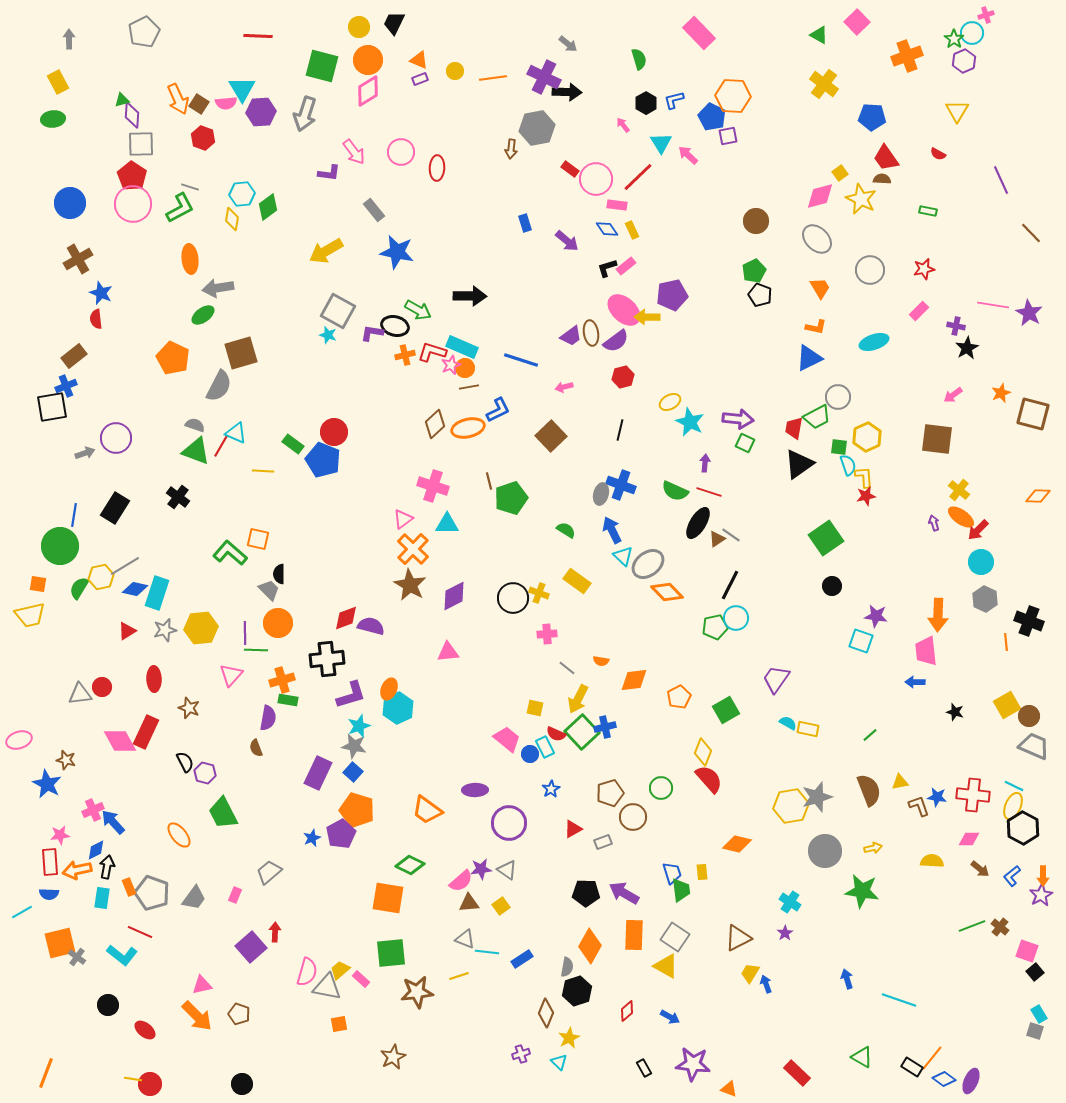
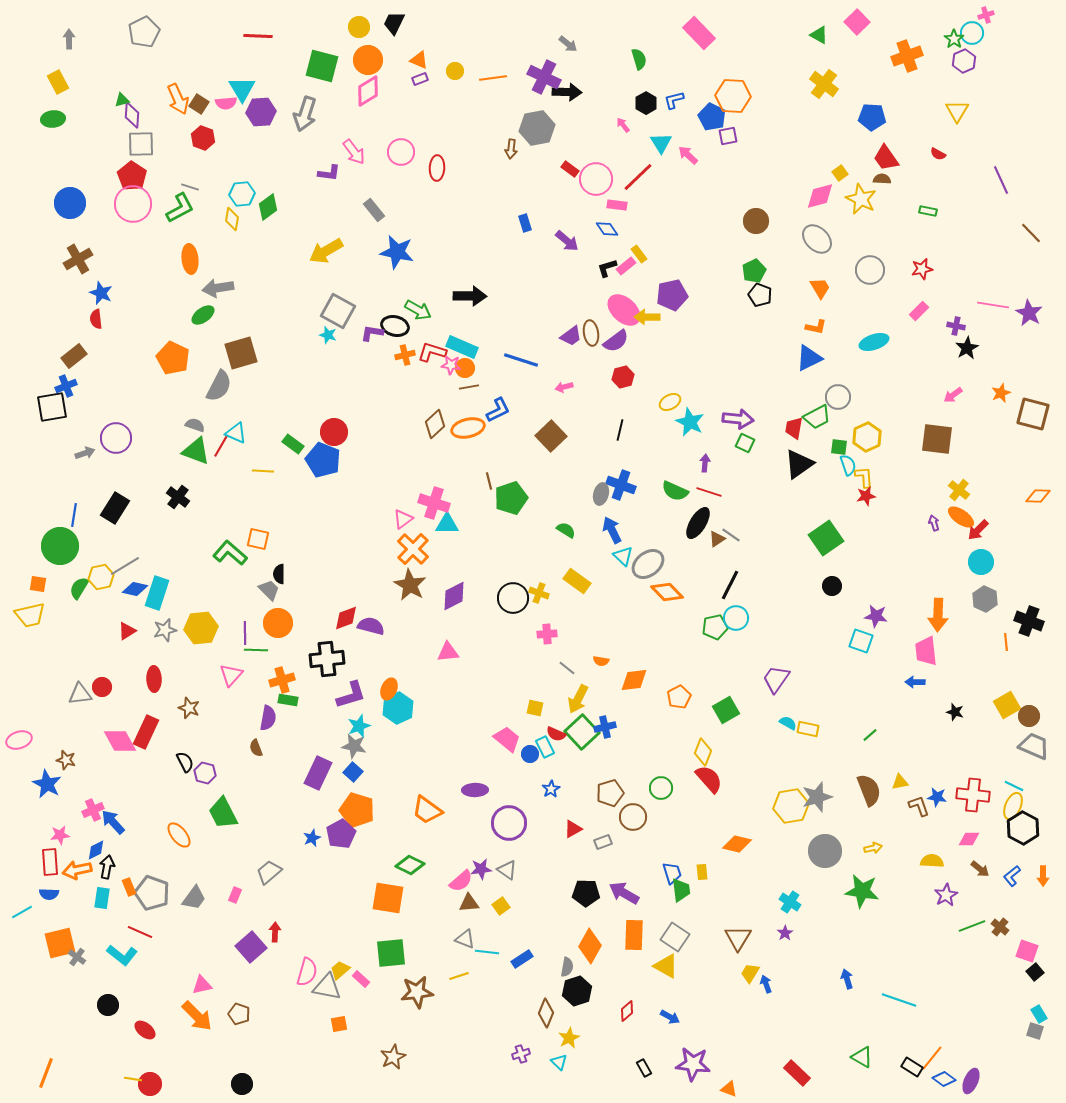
yellow rectangle at (632, 230): moved 7 px right, 24 px down; rotated 12 degrees counterclockwise
red star at (924, 269): moved 2 px left
pink star at (451, 365): rotated 30 degrees clockwise
pink cross at (433, 486): moved 1 px right, 17 px down
purple star at (1041, 895): moved 95 px left
brown triangle at (738, 938): rotated 32 degrees counterclockwise
